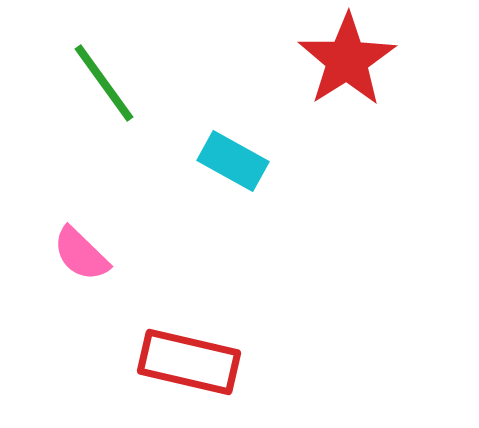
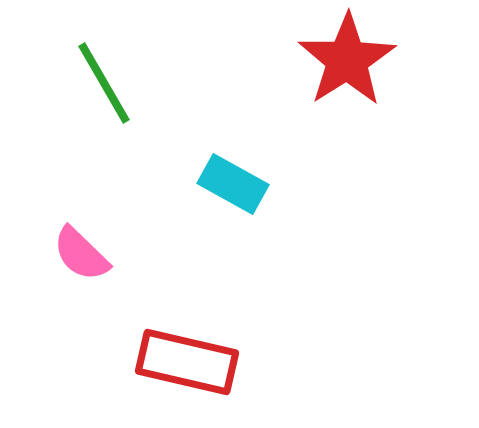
green line: rotated 6 degrees clockwise
cyan rectangle: moved 23 px down
red rectangle: moved 2 px left
